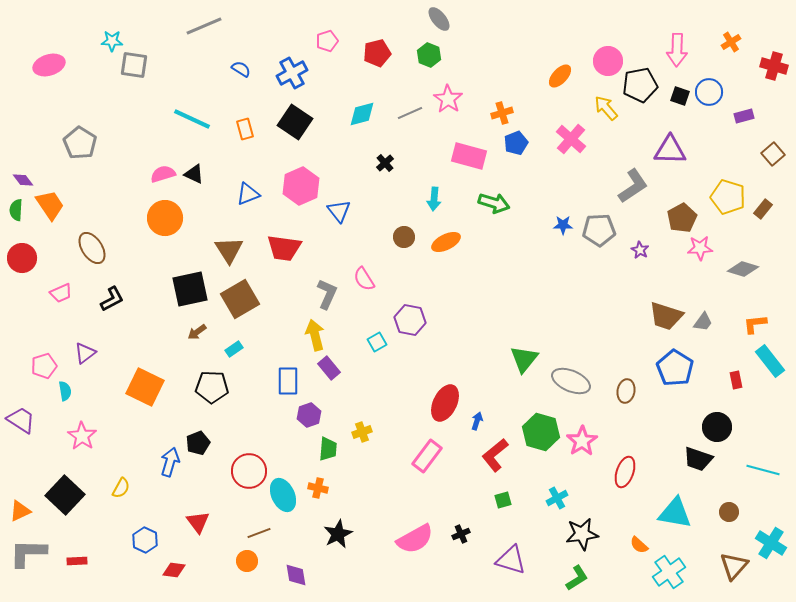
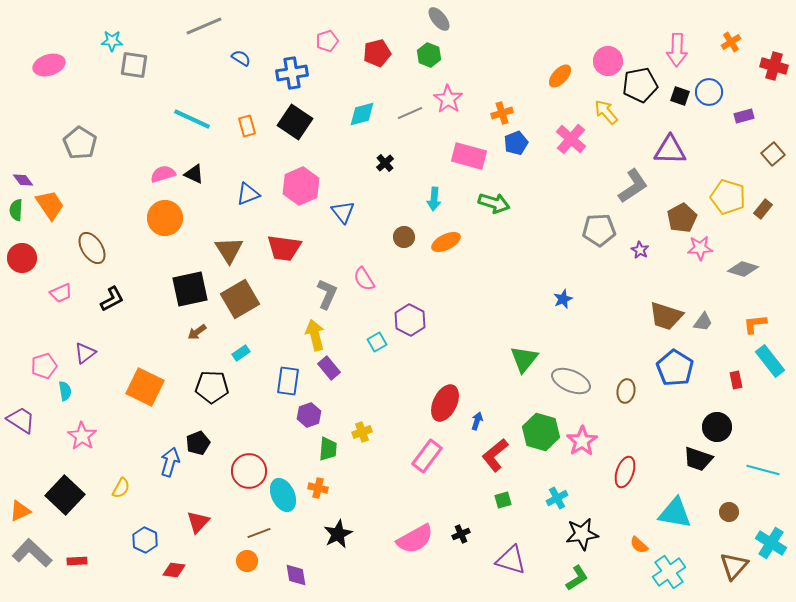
blue semicircle at (241, 69): moved 11 px up
blue cross at (292, 73): rotated 20 degrees clockwise
yellow arrow at (606, 108): moved 4 px down
orange rectangle at (245, 129): moved 2 px right, 3 px up
blue triangle at (339, 211): moved 4 px right, 1 px down
blue star at (563, 225): moved 74 px down; rotated 24 degrees counterclockwise
purple hexagon at (410, 320): rotated 16 degrees clockwise
cyan rectangle at (234, 349): moved 7 px right, 4 px down
blue rectangle at (288, 381): rotated 8 degrees clockwise
red triangle at (198, 522): rotated 20 degrees clockwise
gray L-shape at (28, 553): moved 4 px right; rotated 42 degrees clockwise
